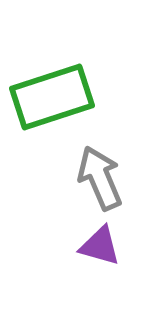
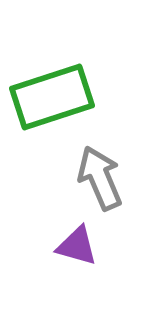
purple triangle: moved 23 px left
